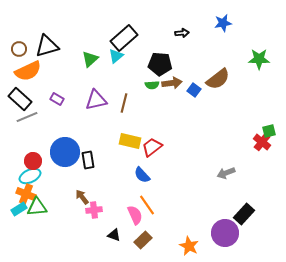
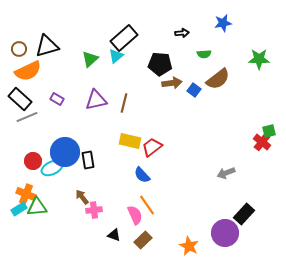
green semicircle at (152, 85): moved 52 px right, 31 px up
cyan ellipse at (30, 176): moved 22 px right, 8 px up
